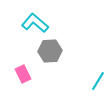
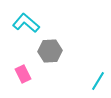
cyan L-shape: moved 9 px left
